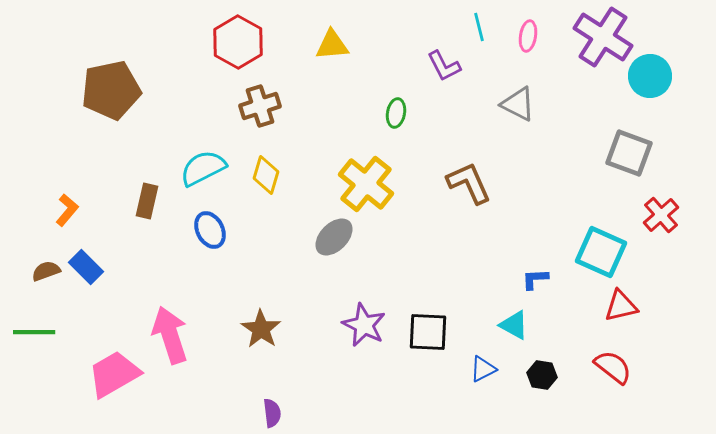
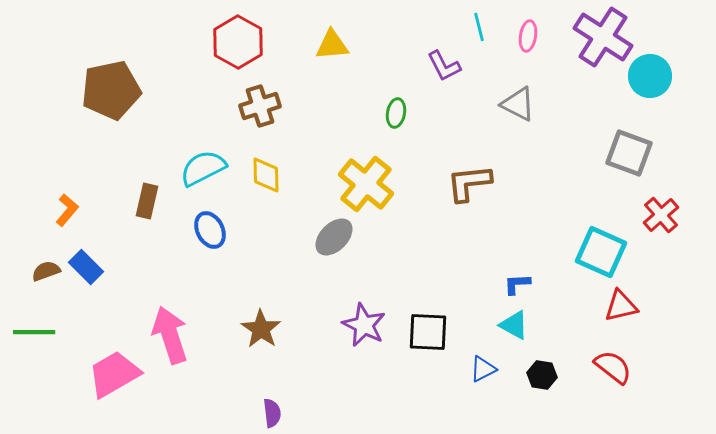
yellow diamond: rotated 18 degrees counterclockwise
brown L-shape: rotated 72 degrees counterclockwise
blue L-shape: moved 18 px left, 5 px down
